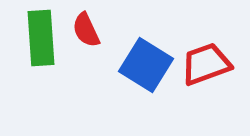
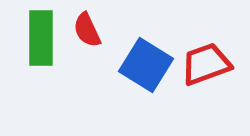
red semicircle: moved 1 px right
green rectangle: rotated 4 degrees clockwise
